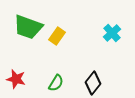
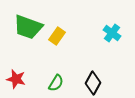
cyan cross: rotated 12 degrees counterclockwise
black diamond: rotated 10 degrees counterclockwise
